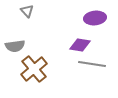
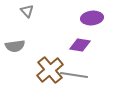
purple ellipse: moved 3 px left
gray line: moved 18 px left, 11 px down
brown cross: moved 16 px right, 1 px down
